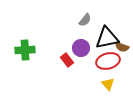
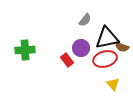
red ellipse: moved 3 px left, 2 px up
yellow triangle: moved 5 px right
